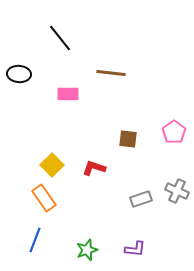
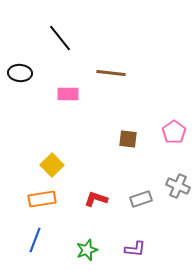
black ellipse: moved 1 px right, 1 px up
red L-shape: moved 2 px right, 31 px down
gray cross: moved 1 px right, 5 px up
orange rectangle: moved 2 px left, 1 px down; rotated 64 degrees counterclockwise
